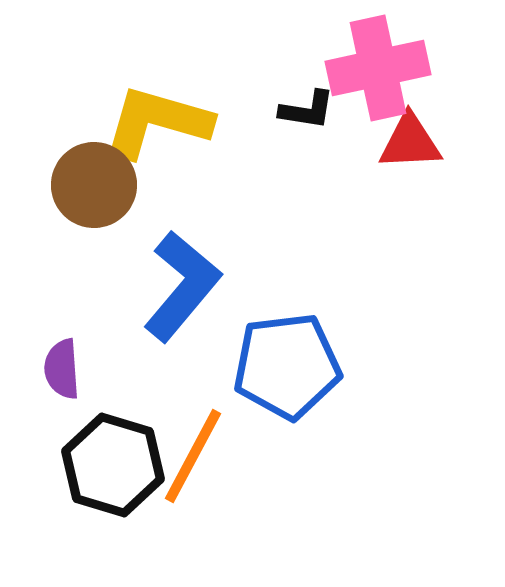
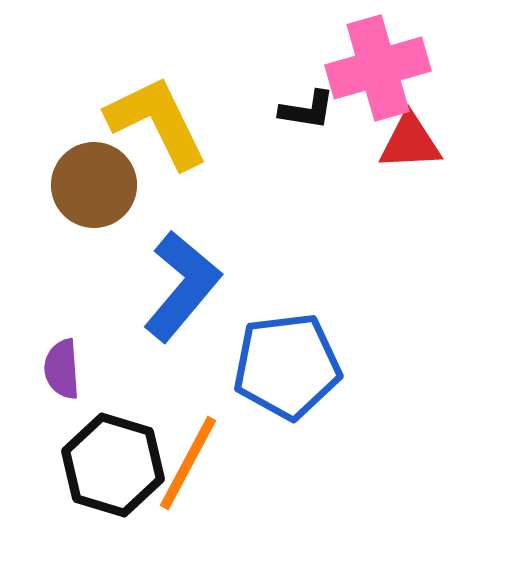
pink cross: rotated 4 degrees counterclockwise
yellow L-shape: rotated 48 degrees clockwise
orange line: moved 5 px left, 7 px down
